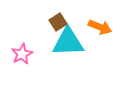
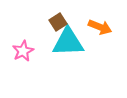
pink star: moved 1 px right, 3 px up
